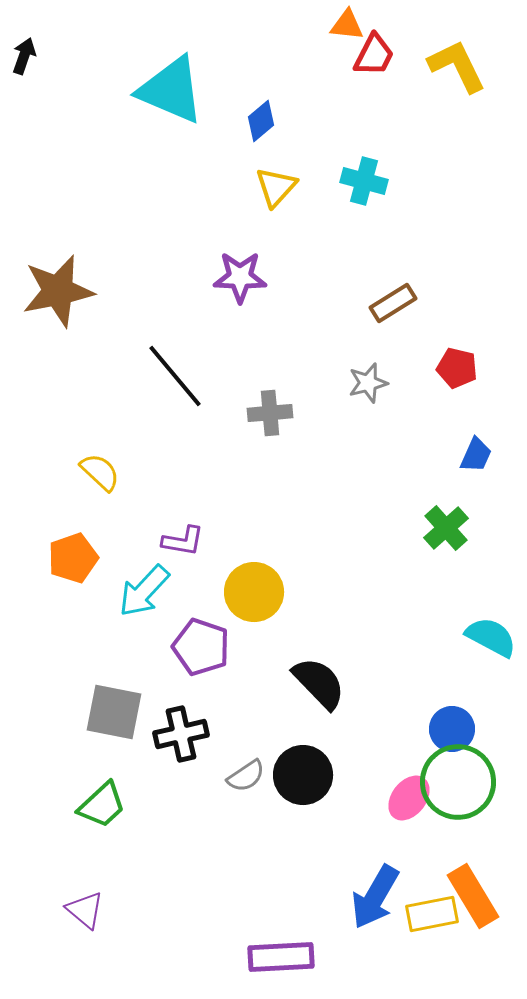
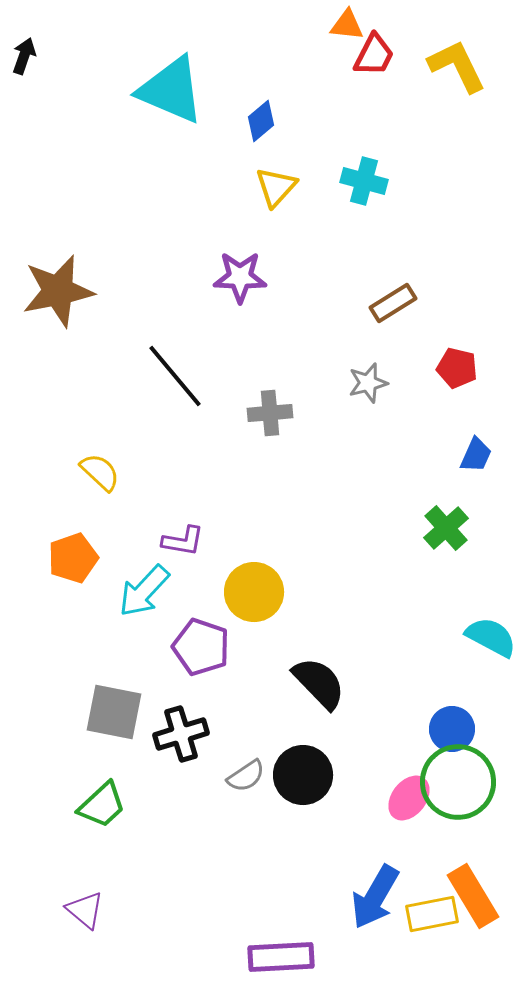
black cross: rotated 4 degrees counterclockwise
